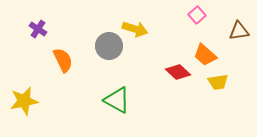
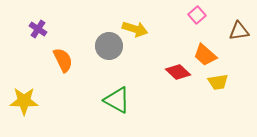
yellow star: rotated 12 degrees clockwise
